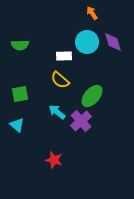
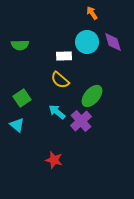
green square: moved 2 px right, 4 px down; rotated 24 degrees counterclockwise
